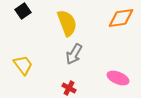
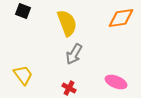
black square: rotated 35 degrees counterclockwise
yellow trapezoid: moved 10 px down
pink ellipse: moved 2 px left, 4 px down
